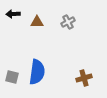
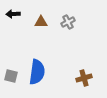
brown triangle: moved 4 px right
gray square: moved 1 px left, 1 px up
